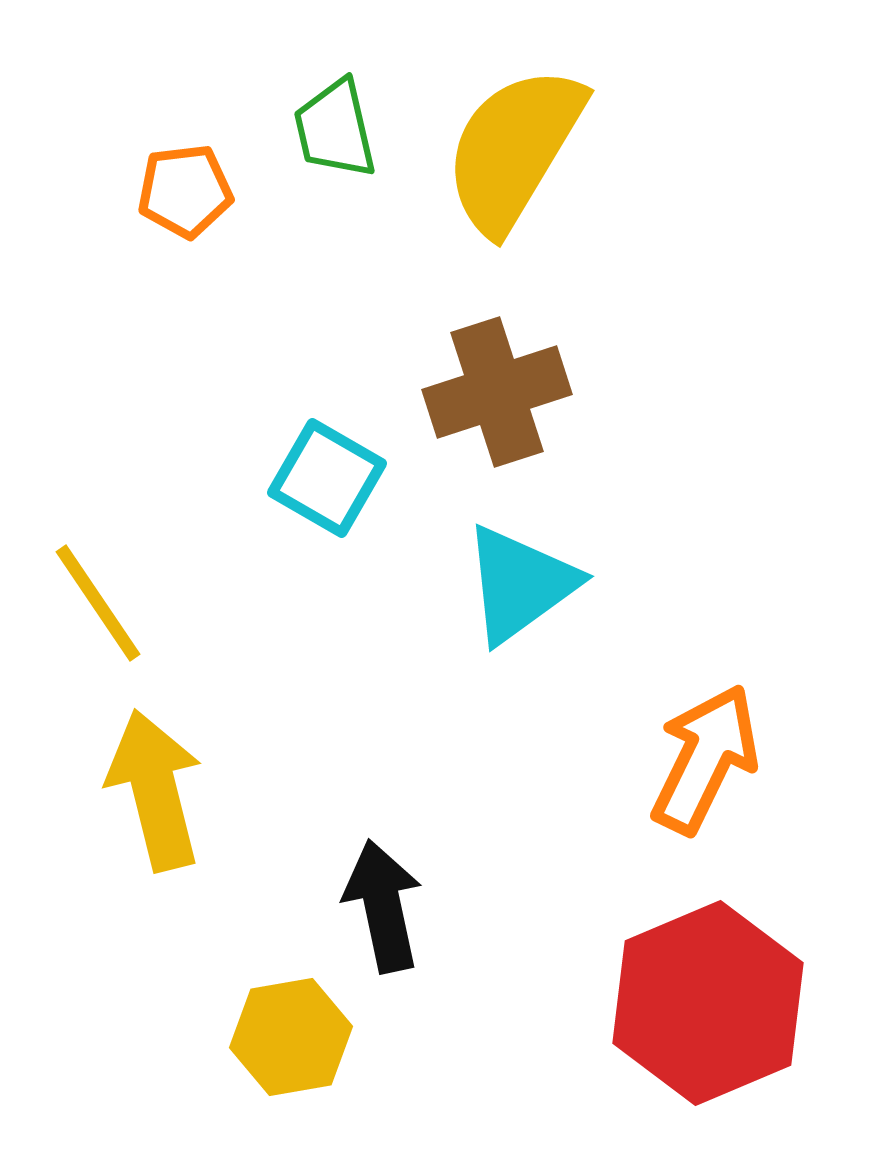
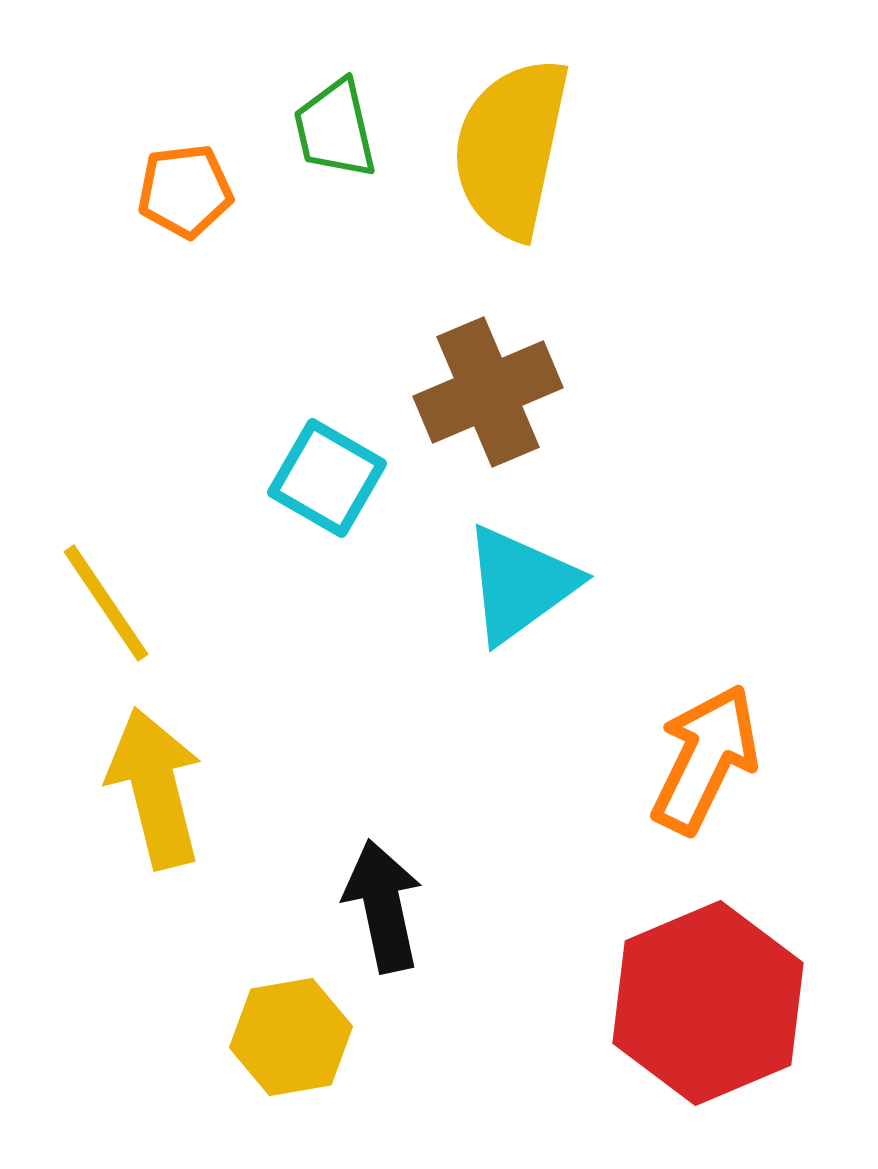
yellow semicircle: moved 3 px left, 1 px up; rotated 19 degrees counterclockwise
brown cross: moved 9 px left; rotated 5 degrees counterclockwise
yellow line: moved 8 px right
yellow arrow: moved 2 px up
